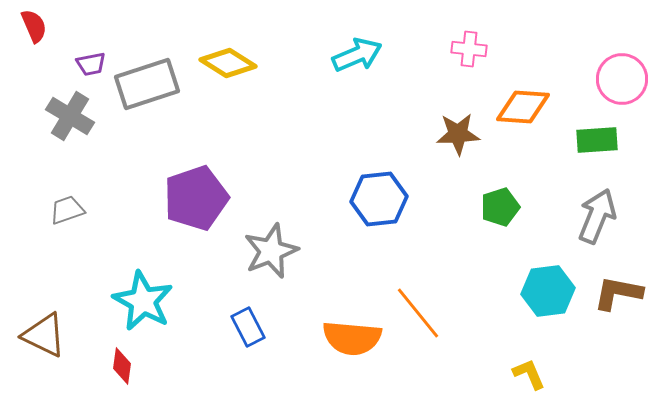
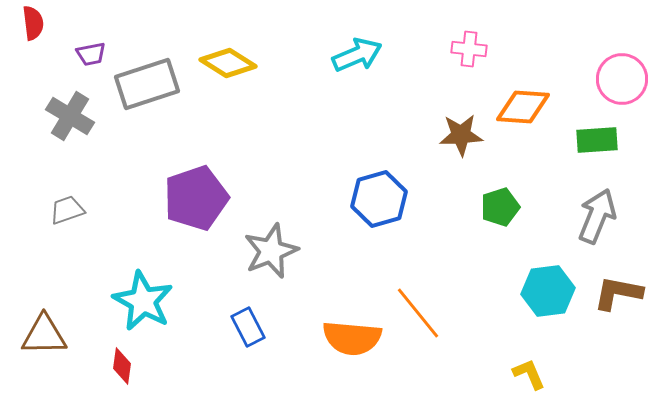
red semicircle: moved 1 px left, 3 px up; rotated 16 degrees clockwise
purple trapezoid: moved 10 px up
brown star: moved 3 px right, 1 px down
blue hexagon: rotated 10 degrees counterclockwise
brown triangle: rotated 27 degrees counterclockwise
